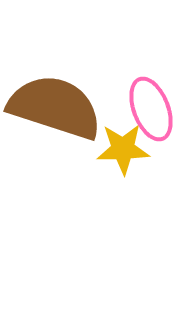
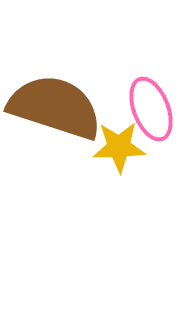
yellow star: moved 4 px left, 2 px up
